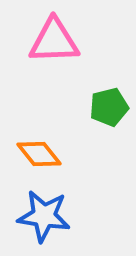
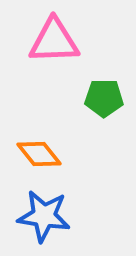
green pentagon: moved 5 px left, 9 px up; rotated 15 degrees clockwise
